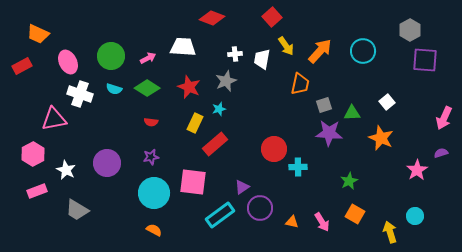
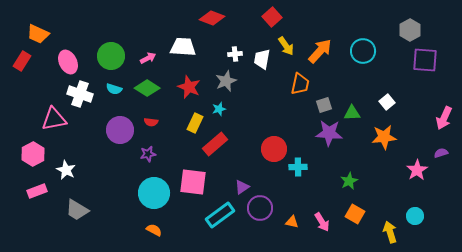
red rectangle at (22, 66): moved 5 px up; rotated 30 degrees counterclockwise
orange star at (381, 138): moved 3 px right, 1 px up; rotated 30 degrees counterclockwise
purple star at (151, 157): moved 3 px left, 3 px up
purple circle at (107, 163): moved 13 px right, 33 px up
